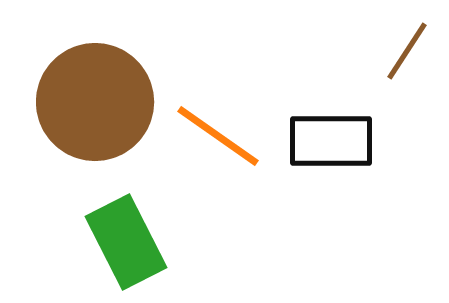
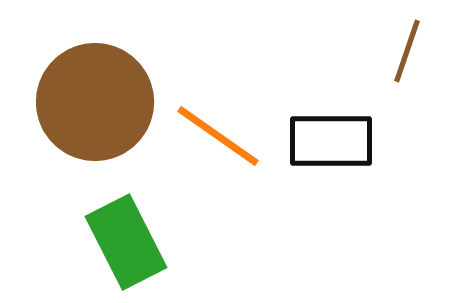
brown line: rotated 14 degrees counterclockwise
